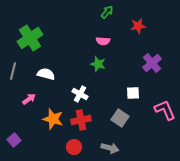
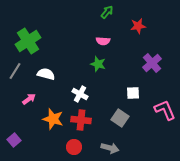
green cross: moved 2 px left, 3 px down
gray line: moved 2 px right; rotated 18 degrees clockwise
red cross: rotated 18 degrees clockwise
